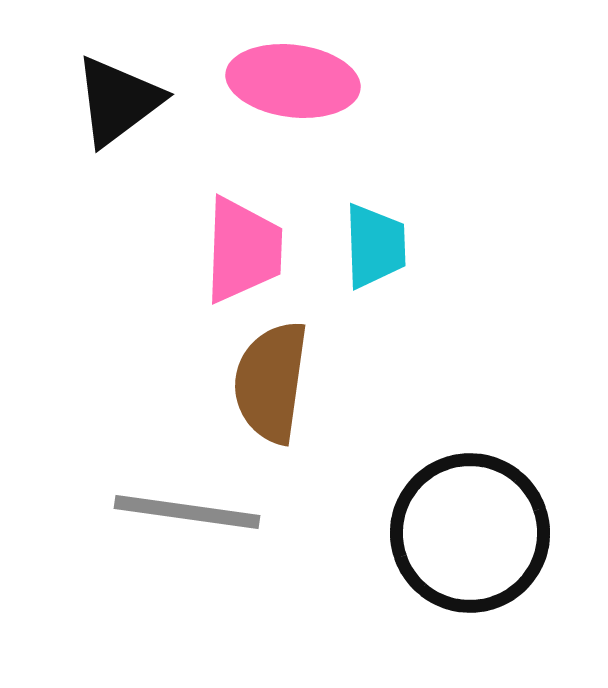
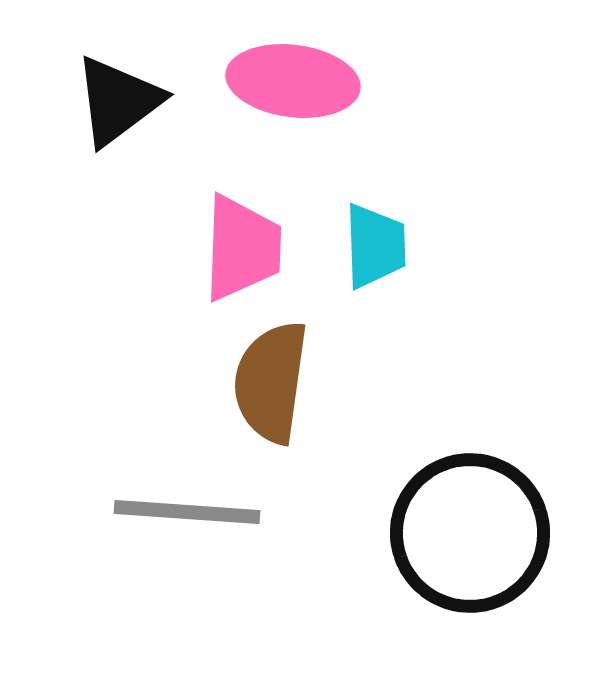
pink trapezoid: moved 1 px left, 2 px up
gray line: rotated 4 degrees counterclockwise
